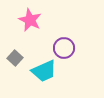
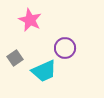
purple circle: moved 1 px right
gray square: rotated 14 degrees clockwise
